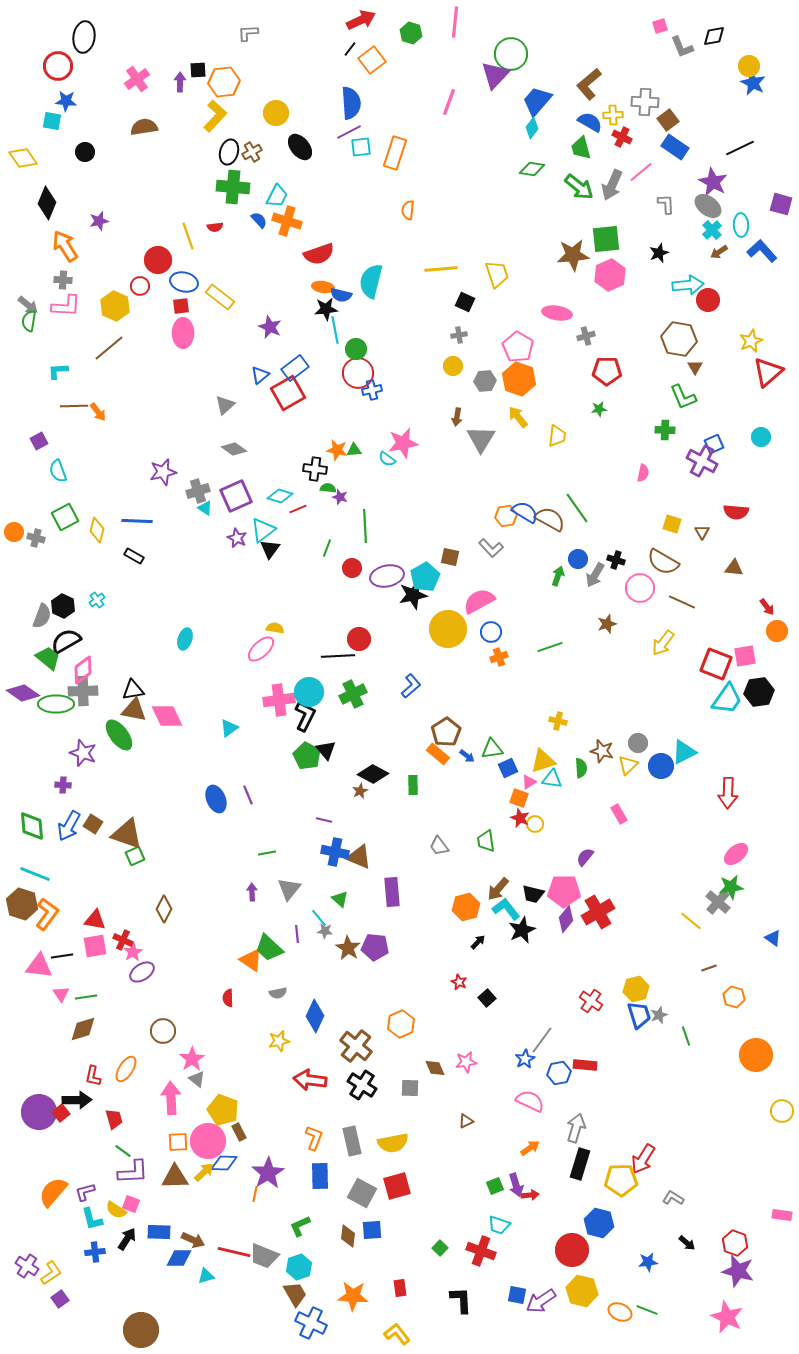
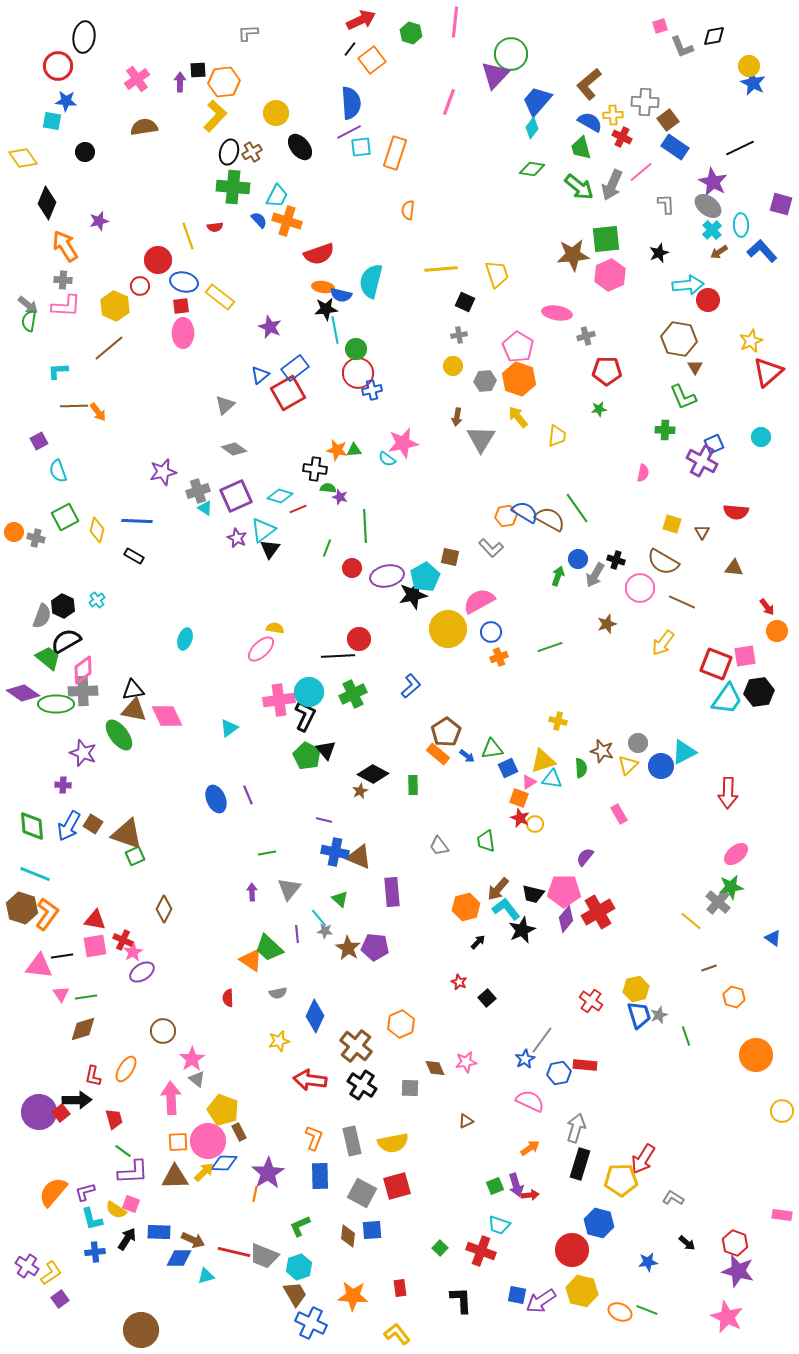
brown hexagon at (22, 904): moved 4 px down
